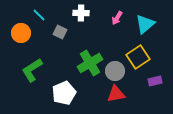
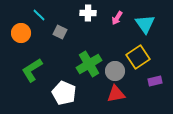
white cross: moved 7 px right
cyan triangle: rotated 25 degrees counterclockwise
green cross: moved 1 px left, 1 px down
white pentagon: rotated 25 degrees counterclockwise
